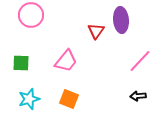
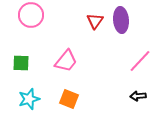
red triangle: moved 1 px left, 10 px up
